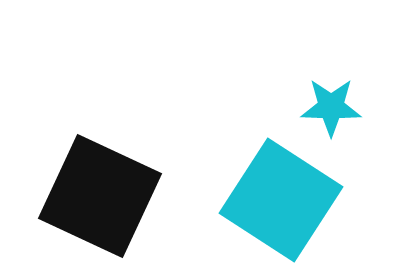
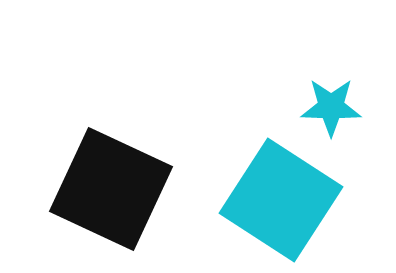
black square: moved 11 px right, 7 px up
